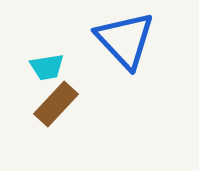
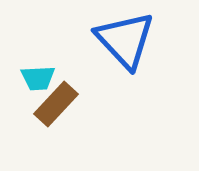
cyan trapezoid: moved 9 px left, 11 px down; rotated 6 degrees clockwise
